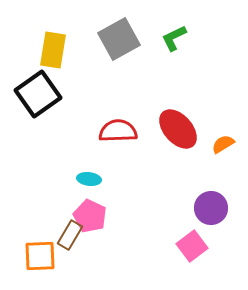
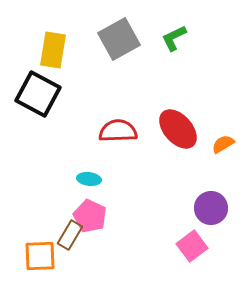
black square: rotated 27 degrees counterclockwise
